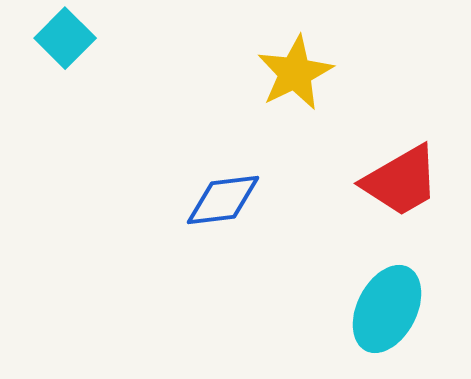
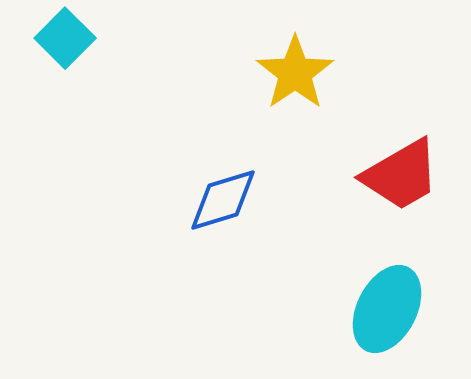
yellow star: rotated 8 degrees counterclockwise
red trapezoid: moved 6 px up
blue diamond: rotated 10 degrees counterclockwise
